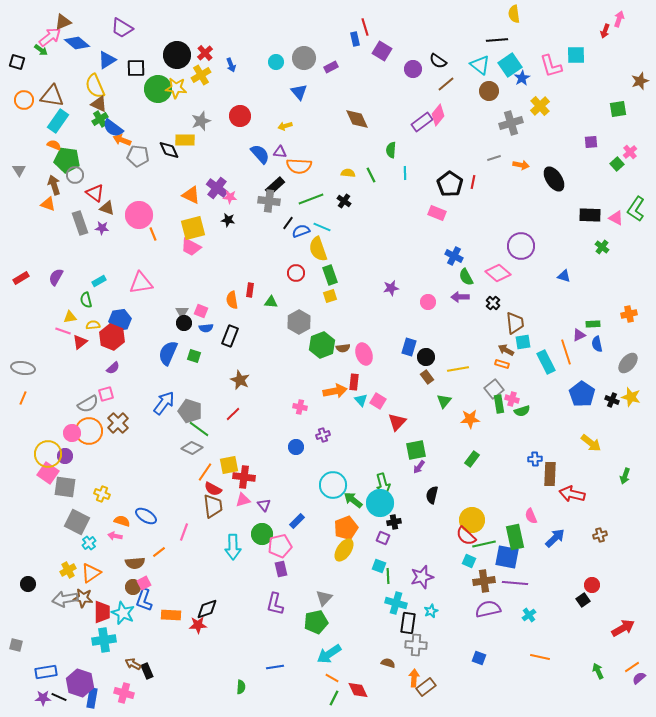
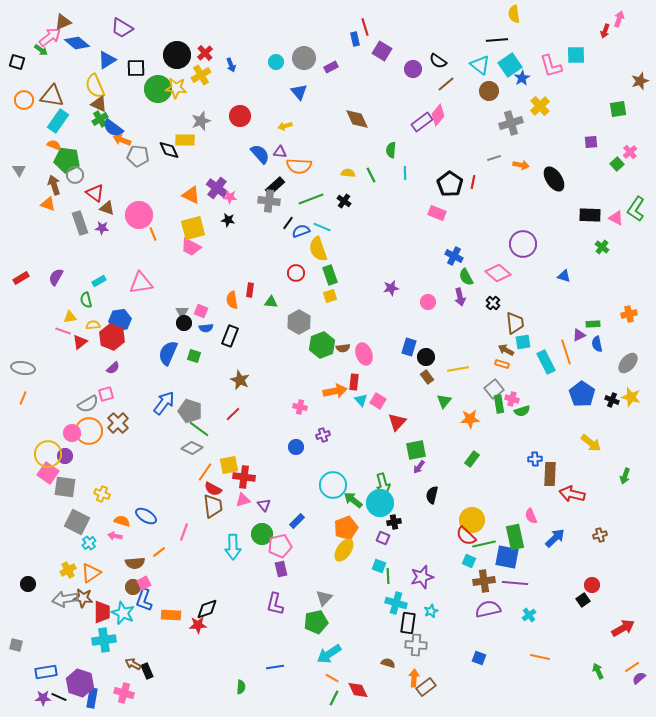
purple circle at (521, 246): moved 2 px right, 2 px up
purple arrow at (460, 297): rotated 102 degrees counterclockwise
